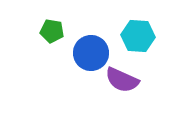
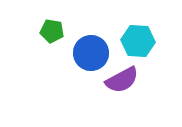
cyan hexagon: moved 5 px down
purple semicircle: rotated 52 degrees counterclockwise
